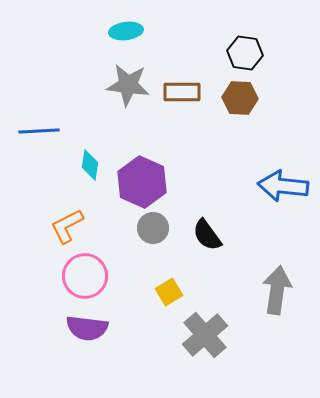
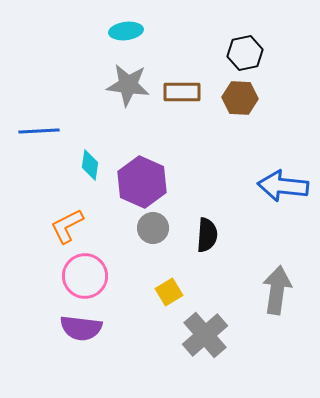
black hexagon: rotated 20 degrees counterclockwise
black semicircle: rotated 140 degrees counterclockwise
purple semicircle: moved 6 px left
